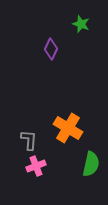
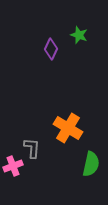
green star: moved 2 px left, 11 px down
gray L-shape: moved 3 px right, 8 px down
pink cross: moved 23 px left
